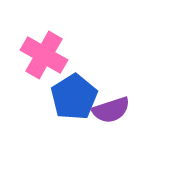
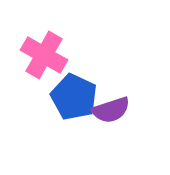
blue pentagon: rotated 15 degrees counterclockwise
